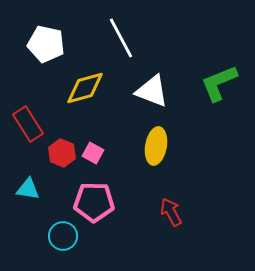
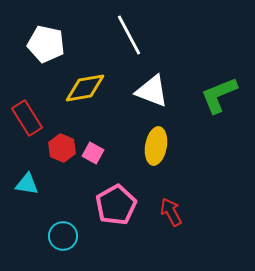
white line: moved 8 px right, 3 px up
green L-shape: moved 12 px down
yellow diamond: rotated 6 degrees clockwise
red rectangle: moved 1 px left, 6 px up
red hexagon: moved 5 px up
cyan triangle: moved 1 px left, 5 px up
pink pentagon: moved 22 px right, 3 px down; rotated 30 degrees counterclockwise
